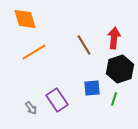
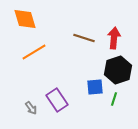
brown line: moved 7 px up; rotated 40 degrees counterclockwise
black hexagon: moved 2 px left, 1 px down
blue square: moved 3 px right, 1 px up
